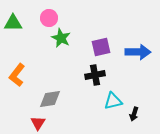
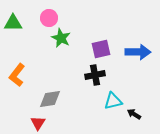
purple square: moved 2 px down
black arrow: rotated 104 degrees clockwise
